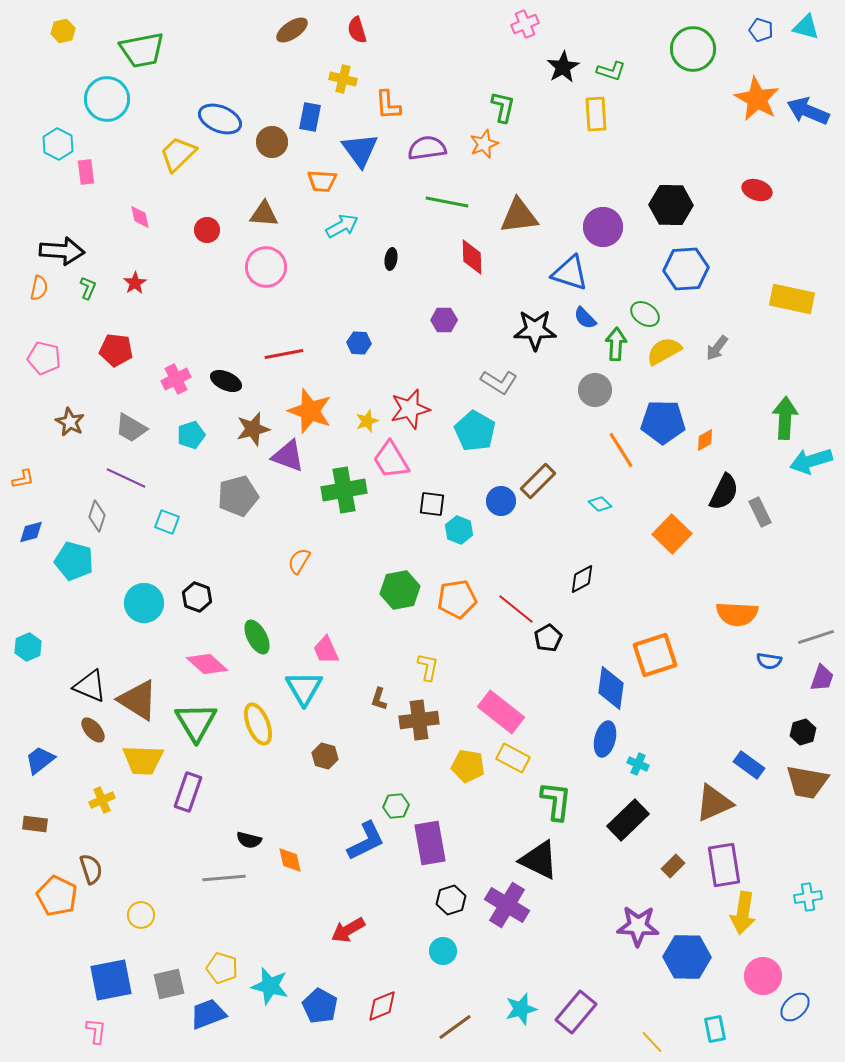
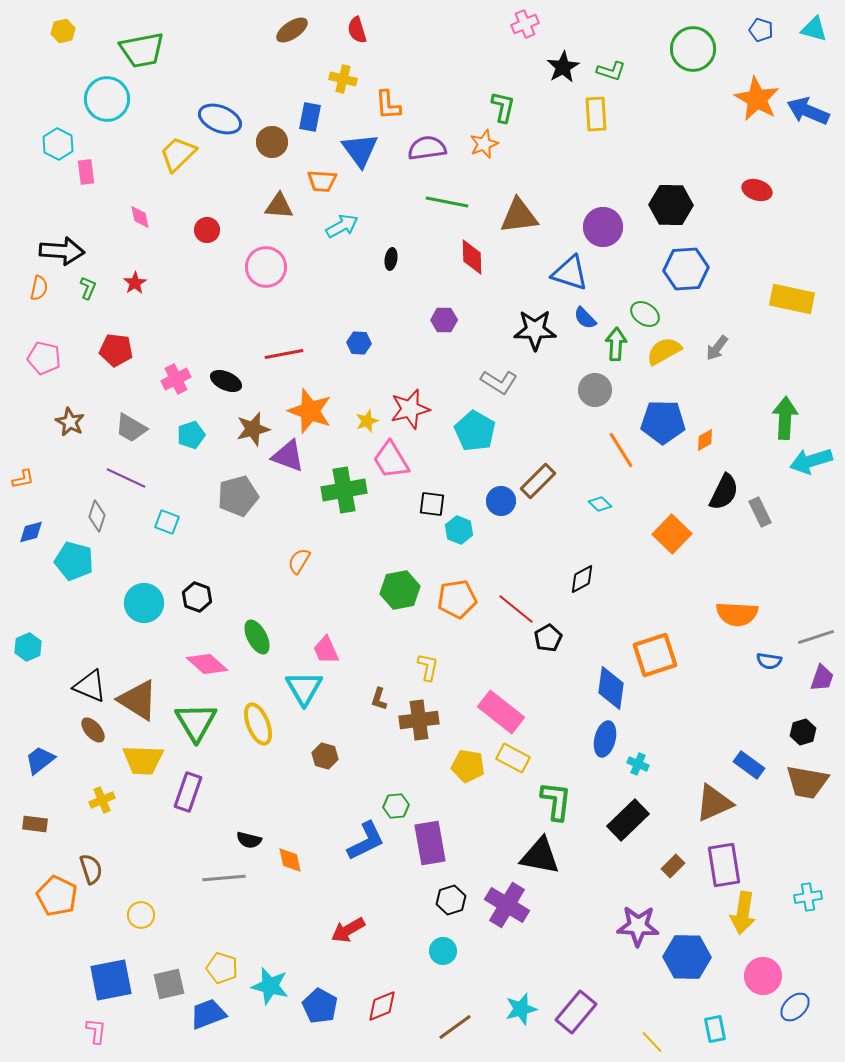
cyan triangle at (806, 27): moved 8 px right, 2 px down
brown triangle at (264, 214): moved 15 px right, 8 px up
black triangle at (539, 860): moved 1 px right, 4 px up; rotated 15 degrees counterclockwise
